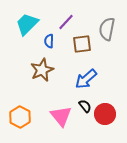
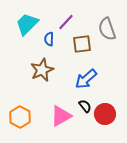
gray semicircle: rotated 30 degrees counterclockwise
blue semicircle: moved 2 px up
pink triangle: rotated 40 degrees clockwise
